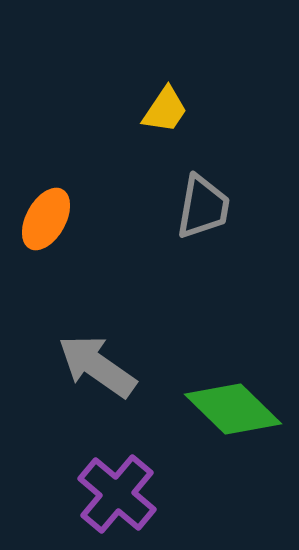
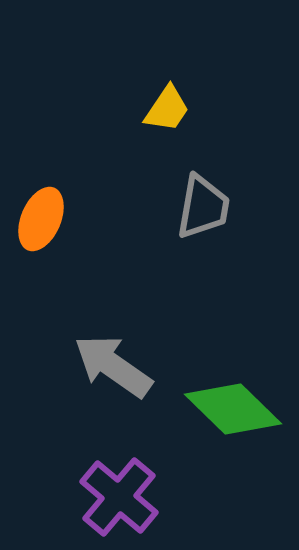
yellow trapezoid: moved 2 px right, 1 px up
orange ellipse: moved 5 px left; rotated 6 degrees counterclockwise
gray arrow: moved 16 px right
purple cross: moved 2 px right, 3 px down
